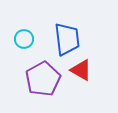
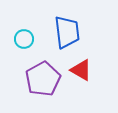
blue trapezoid: moved 7 px up
